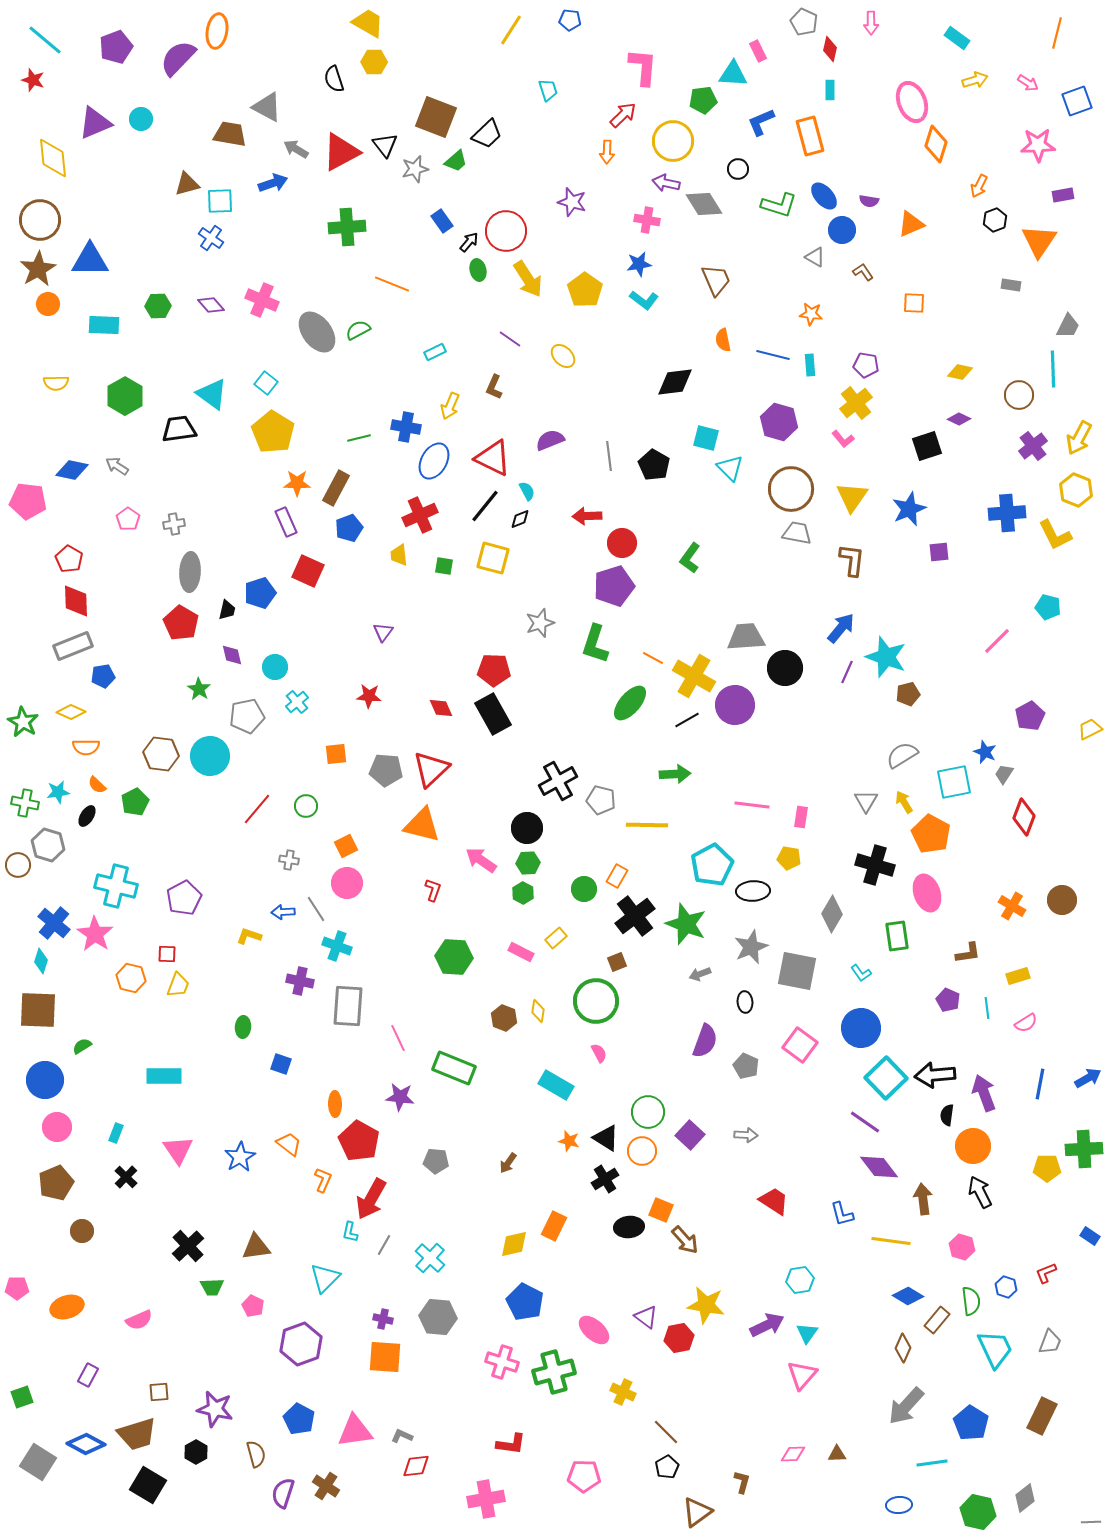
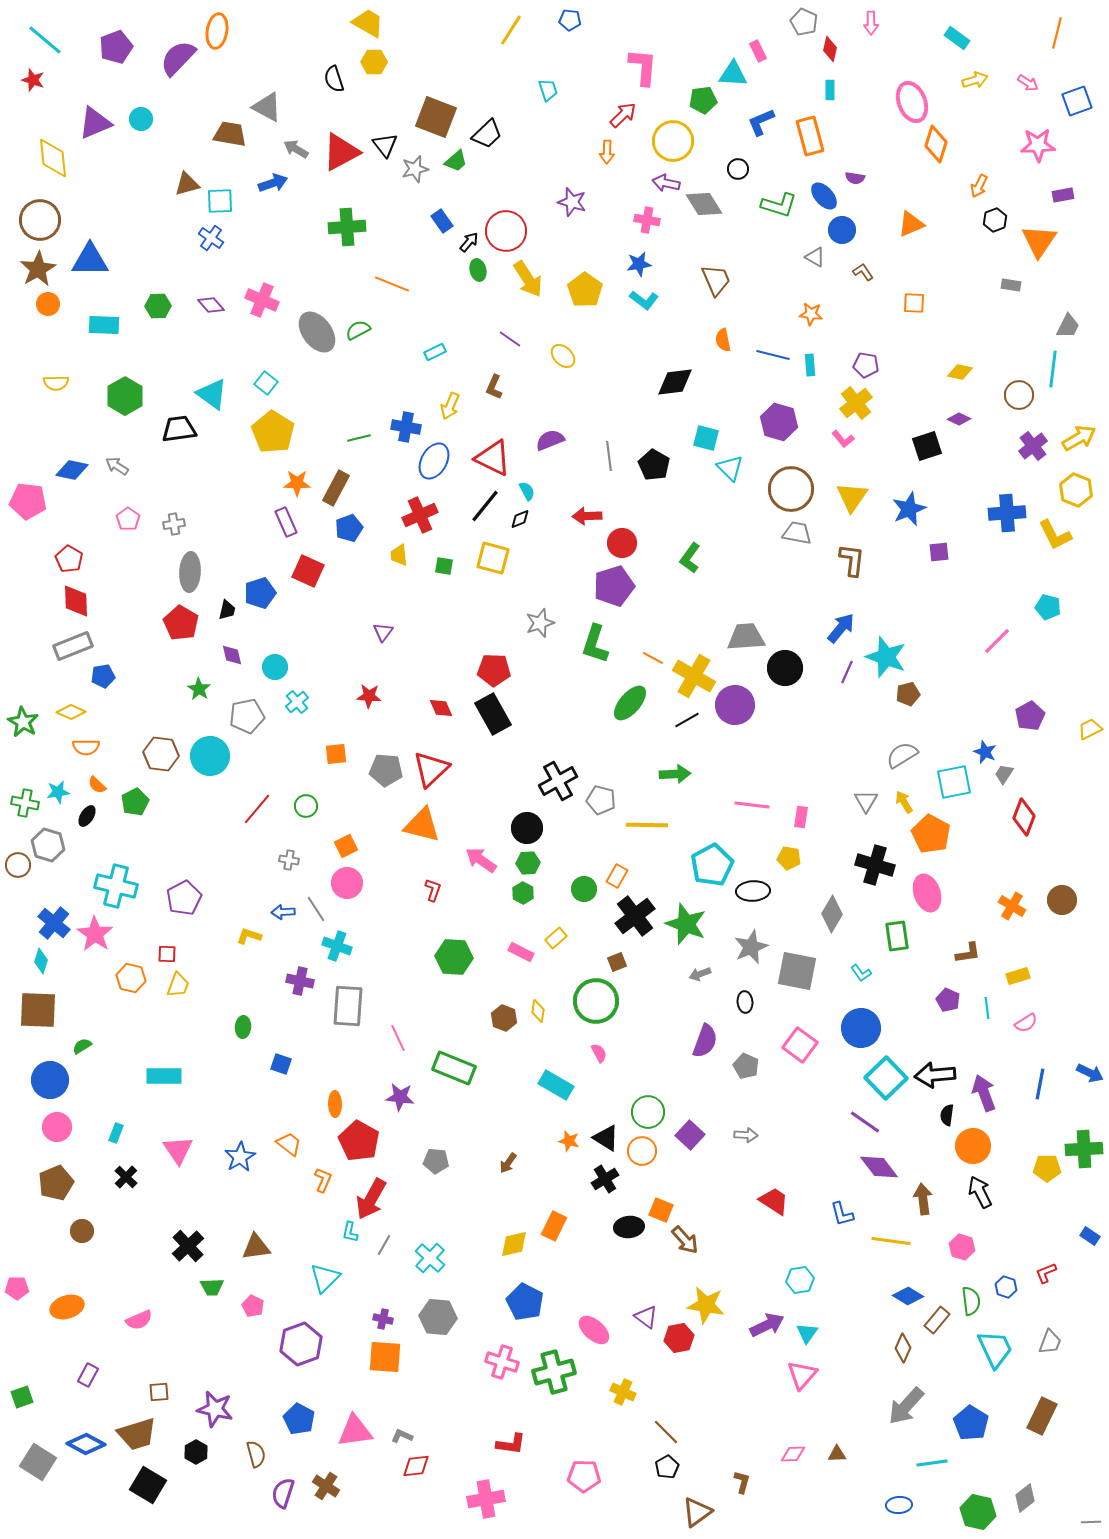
purple semicircle at (869, 201): moved 14 px left, 23 px up
cyan line at (1053, 369): rotated 9 degrees clockwise
yellow arrow at (1079, 438): rotated 148 degrees counterclockwise
blue arrow at (1088, 1078): moved 2 px right, 5 px up; rotated 56 degrees clockwise
blue circle at (45, 1080): moved 5 px right
